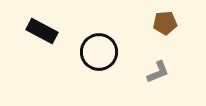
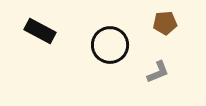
black rectangle: moved 2 px left
black circle: moved 11 px right, 7 px up
